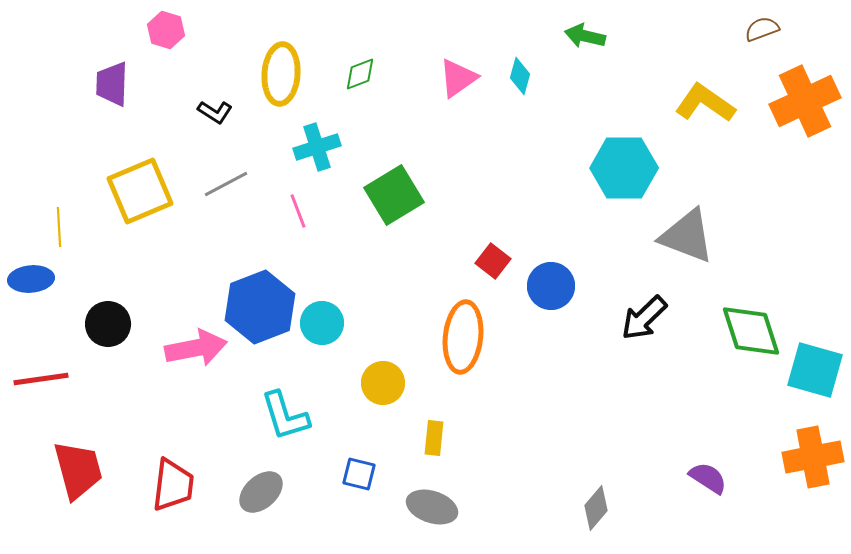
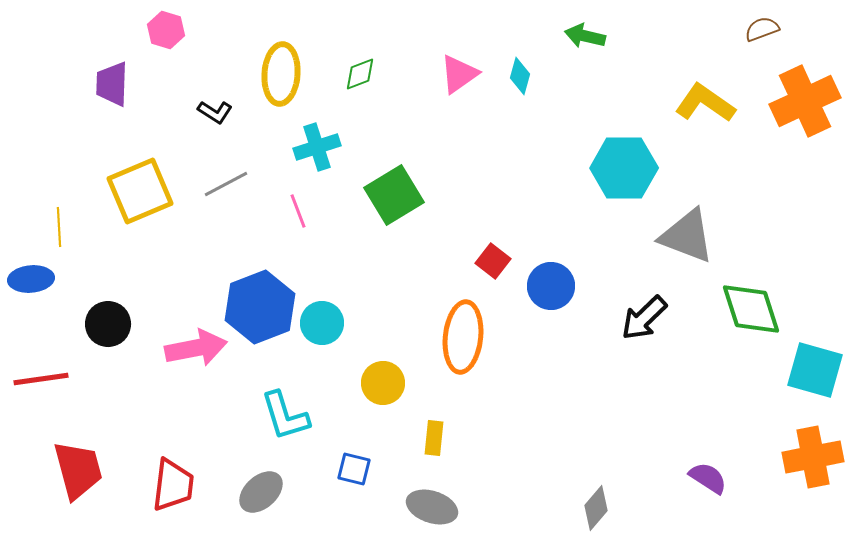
pink triangle at (458, 78): moved 1 px right, 4 px up
green diamond at (751, 331): moved 22 px up
blue square at (359, 474): moved 5 px left, 5 px up
